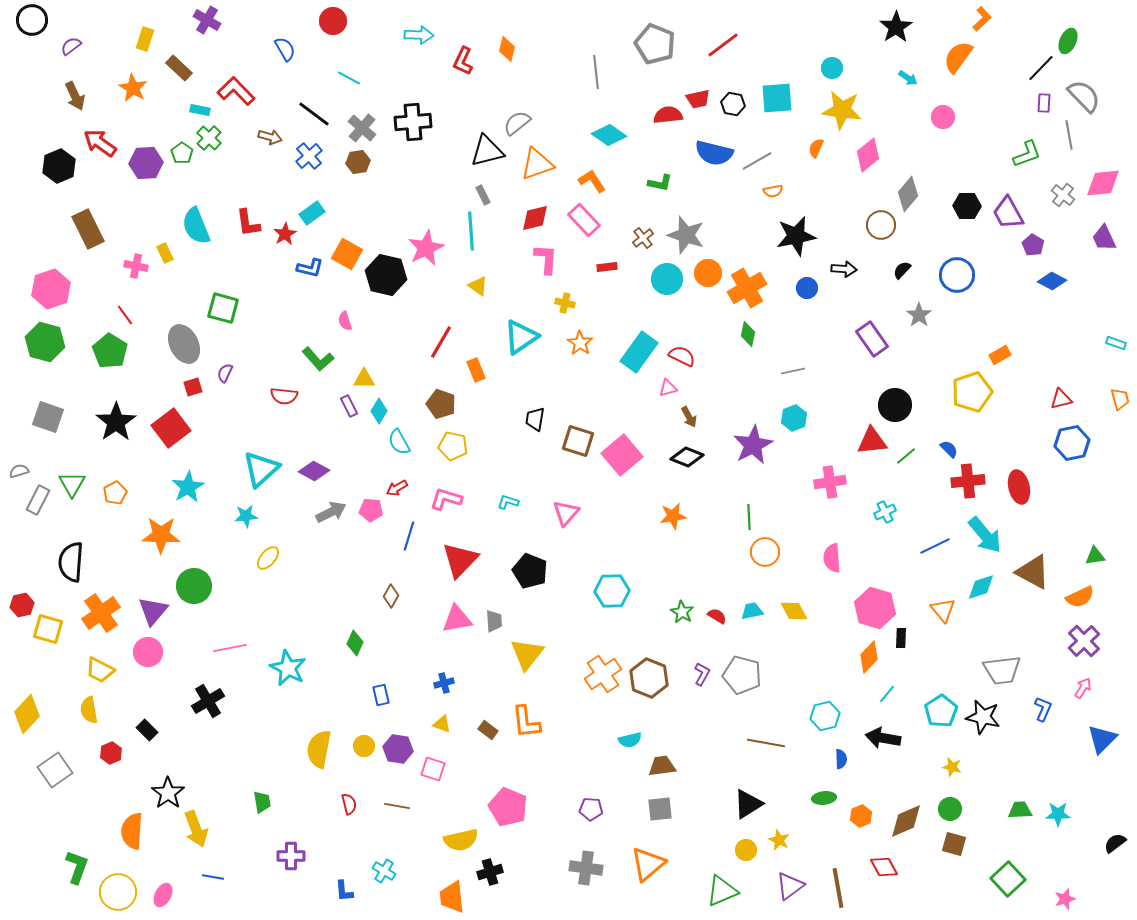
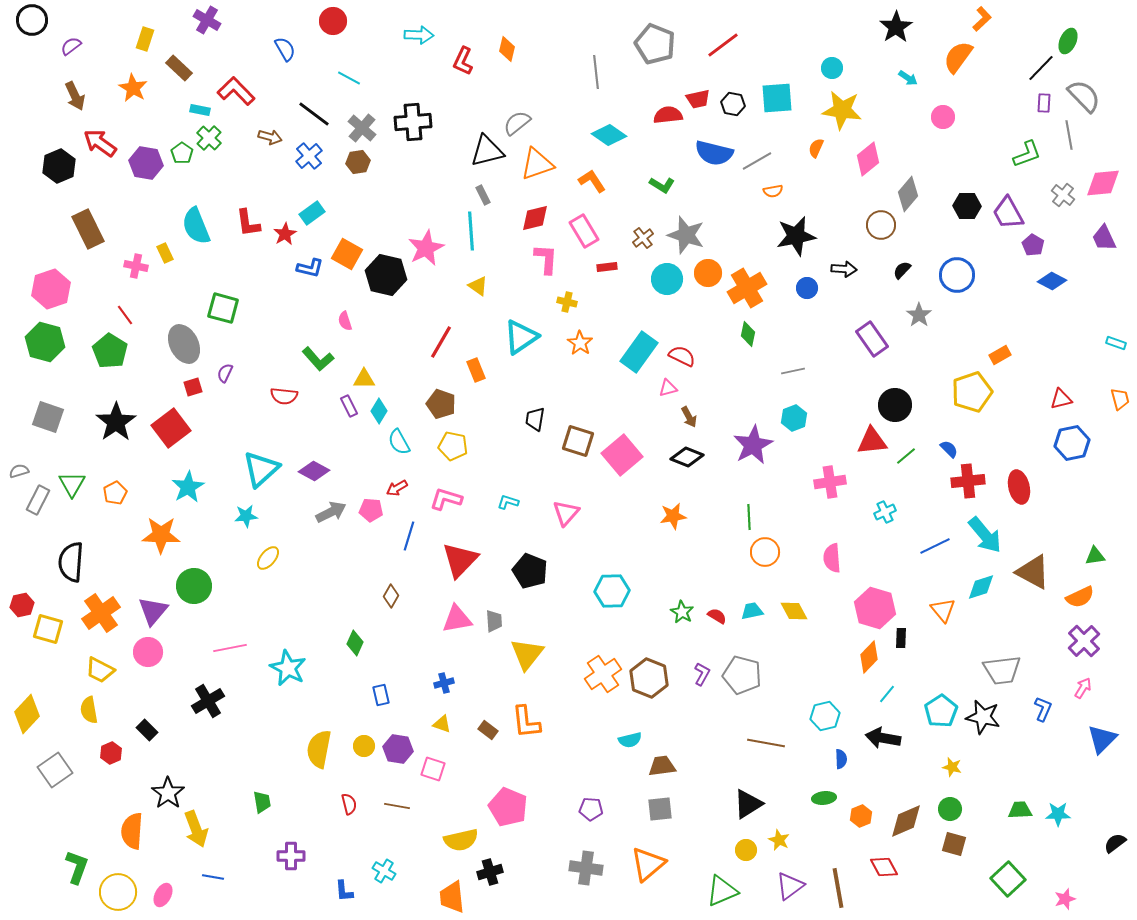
pink diamond at (868, 155): moved 4 px down
purple hexagon at (146, 163): rotated 12 degrees clockwise
green L-shape at (660, 183): moved 2 px right, 2 px down; rotated 20 degrees clockwise
pink rectangle at (584, 220): moved 11 px down; rotated 12 degrees clockwise
yellow cross at (565, 303): moved 2 px right, 1 px up
